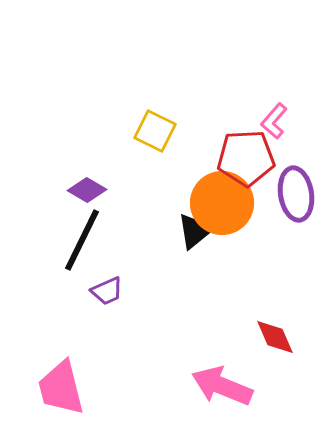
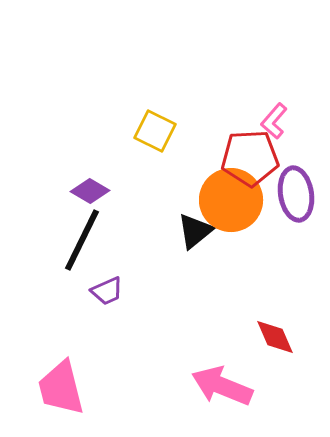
red pentagon: moved 4 px right
purple diamond: moved 3 px right, 1 px down
orange circle: moved 9 px right, 3 px up
